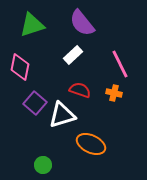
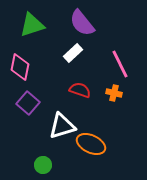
white rectangle: moved 2 px up
purple square: moved 7 px left
white triangle: moved 11 px down
